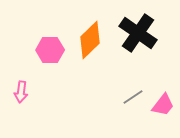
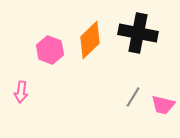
black cross: rotated 24 degrees counterclockwise
pink hexagon: rotated 20 degrees clockwise
gray line: rotated 25 degrees counterclockwise
pink trapezoid: rotated 65 degrees clockwise
